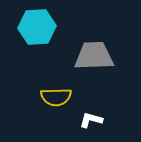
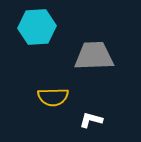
yellow semicircle: moved 3 px left
